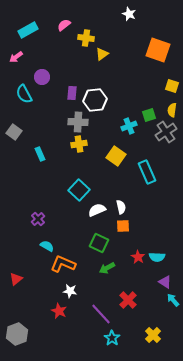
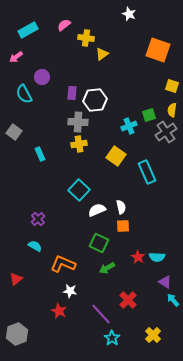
cyan semicircle at (47, 246): moved 12 px left
